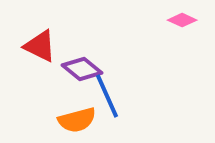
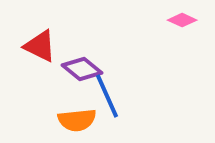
orange semicircle: rotated 9 degrees clockwise
